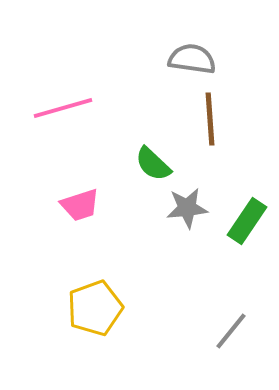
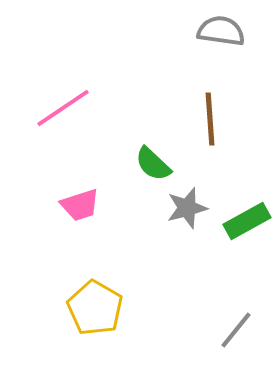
gray semicircle: moved 29 px right, 28 px up
pink line: rotated 18 degrees counterclockwise
gray star: rotated 9 degrees counterclockwise
green rectangle: rotated 27 degrees clockwise
yellow pentagon: rotated 22 degrees counterclockwise
gray line: moved 5 px right, 1 px up
